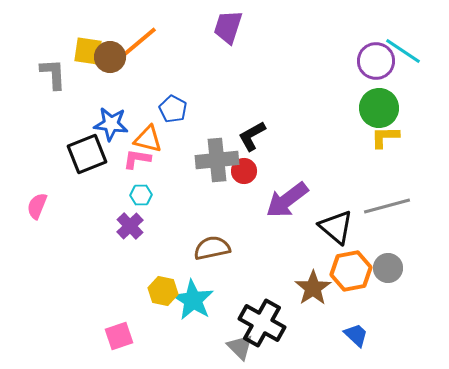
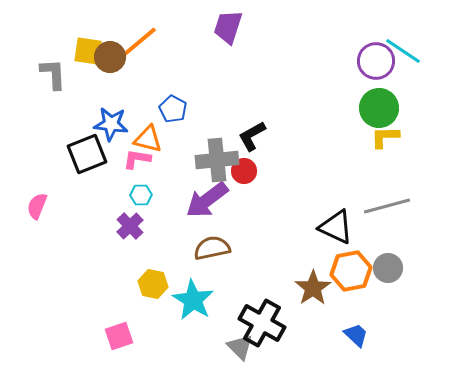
purple arrow: moved 80 px left
black triangle: rotated 15 degrees counterclockwise
yellow hexagon: moved 10 px left, 7 px up
